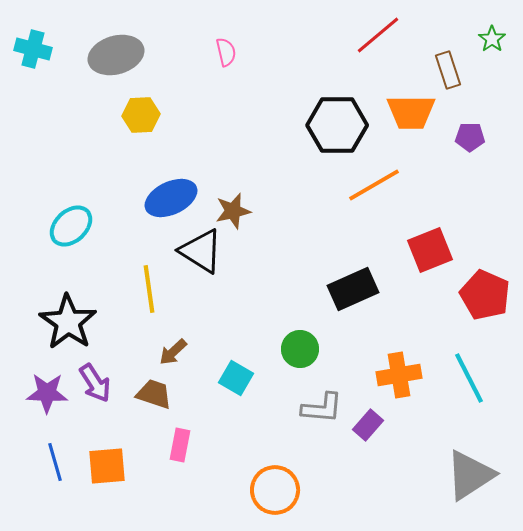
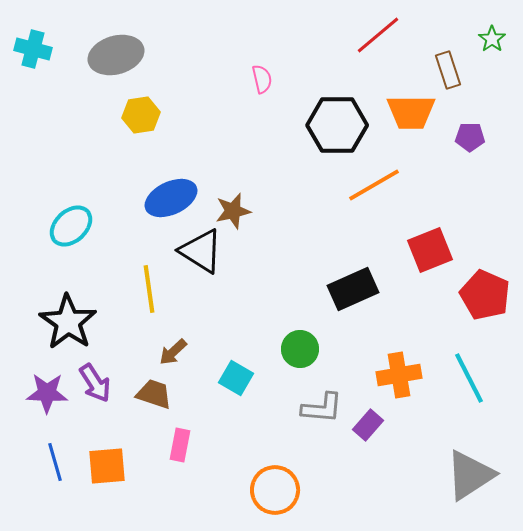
pink semicircle: moved 36 px right, 27 px down
yellow hexagon: rotated 6 degrees counterclockwise
